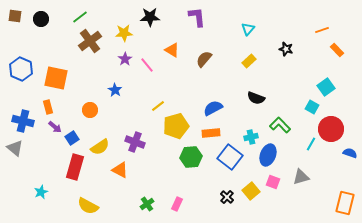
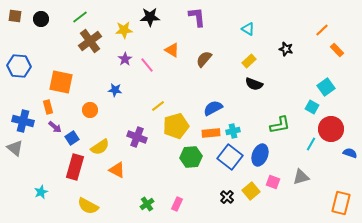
cyan triangle at (248, 29): rotated 40 degrees counterclockwise
orange line at (322, 30): rotated 24 degrees counterclockwise
yellow star at (124, 33): moved 3 px up
blue hexagon at (21, 69): moved 2 px left, 3 px up; rotated 20 degrees counterclockwise
orange square at (56, 78): moved 5 px right, 4 px down
blue star at (115, 90): rotated 24 degrees counterclockwise
black semicircle at (256, 98): moved 2 px left, 14 px up
green L-shape at (280, 125): rotated 125 degrees clockwise
cyan cross at (251, 137): moved 18 px left, 6 px up
purple cross at (135, 142): moved 2 px right, 5 px up
blue ellipse at (268, 155): moved 8 px left
orange triangle at (120, 170): moved 3 px left
orange rectangle at (345, 203): moved 4 px left
